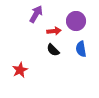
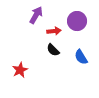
purple arrow: moved 1 px down
purple circle: moved 1 px right
blue semicircle: moved 8 px down; rotated 21 degrees counterclockwise
